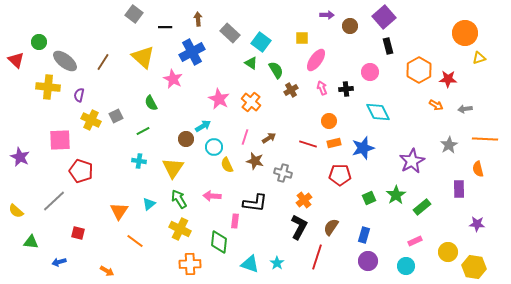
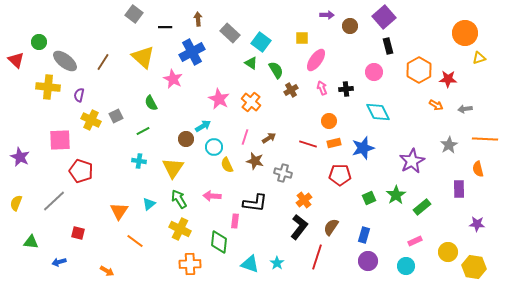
pink circle at (370, 72): moved 4 px right
yellow semicircle at (16, 211): moved 8 px up; rotated 70 degrees clockwise
black L-shape at (299, 227): rotated 10 degrees clockwise
